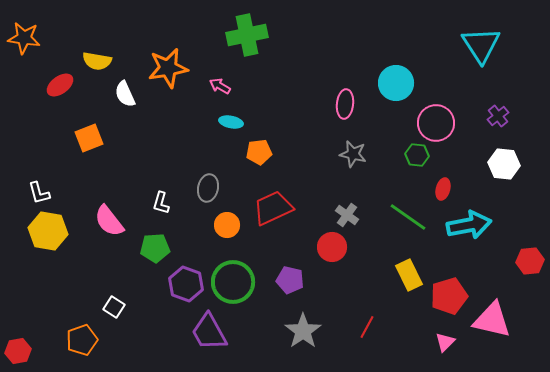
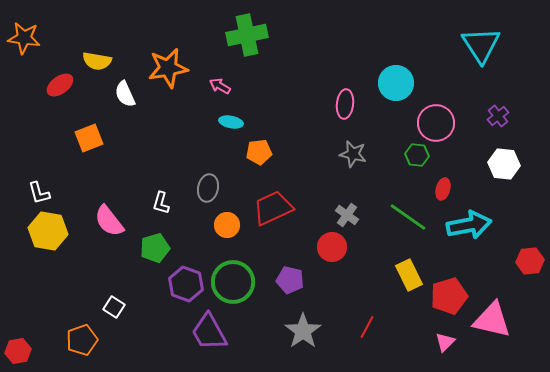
green pentagon at (155, 248): rotated 12 degrees counterclockwise
